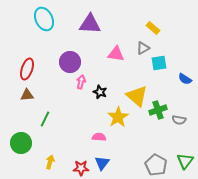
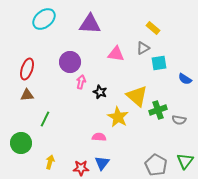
cyan ellipse: rotated 75 degrees clockwise
yellow star: rotated 10 degrees counterclockwise
